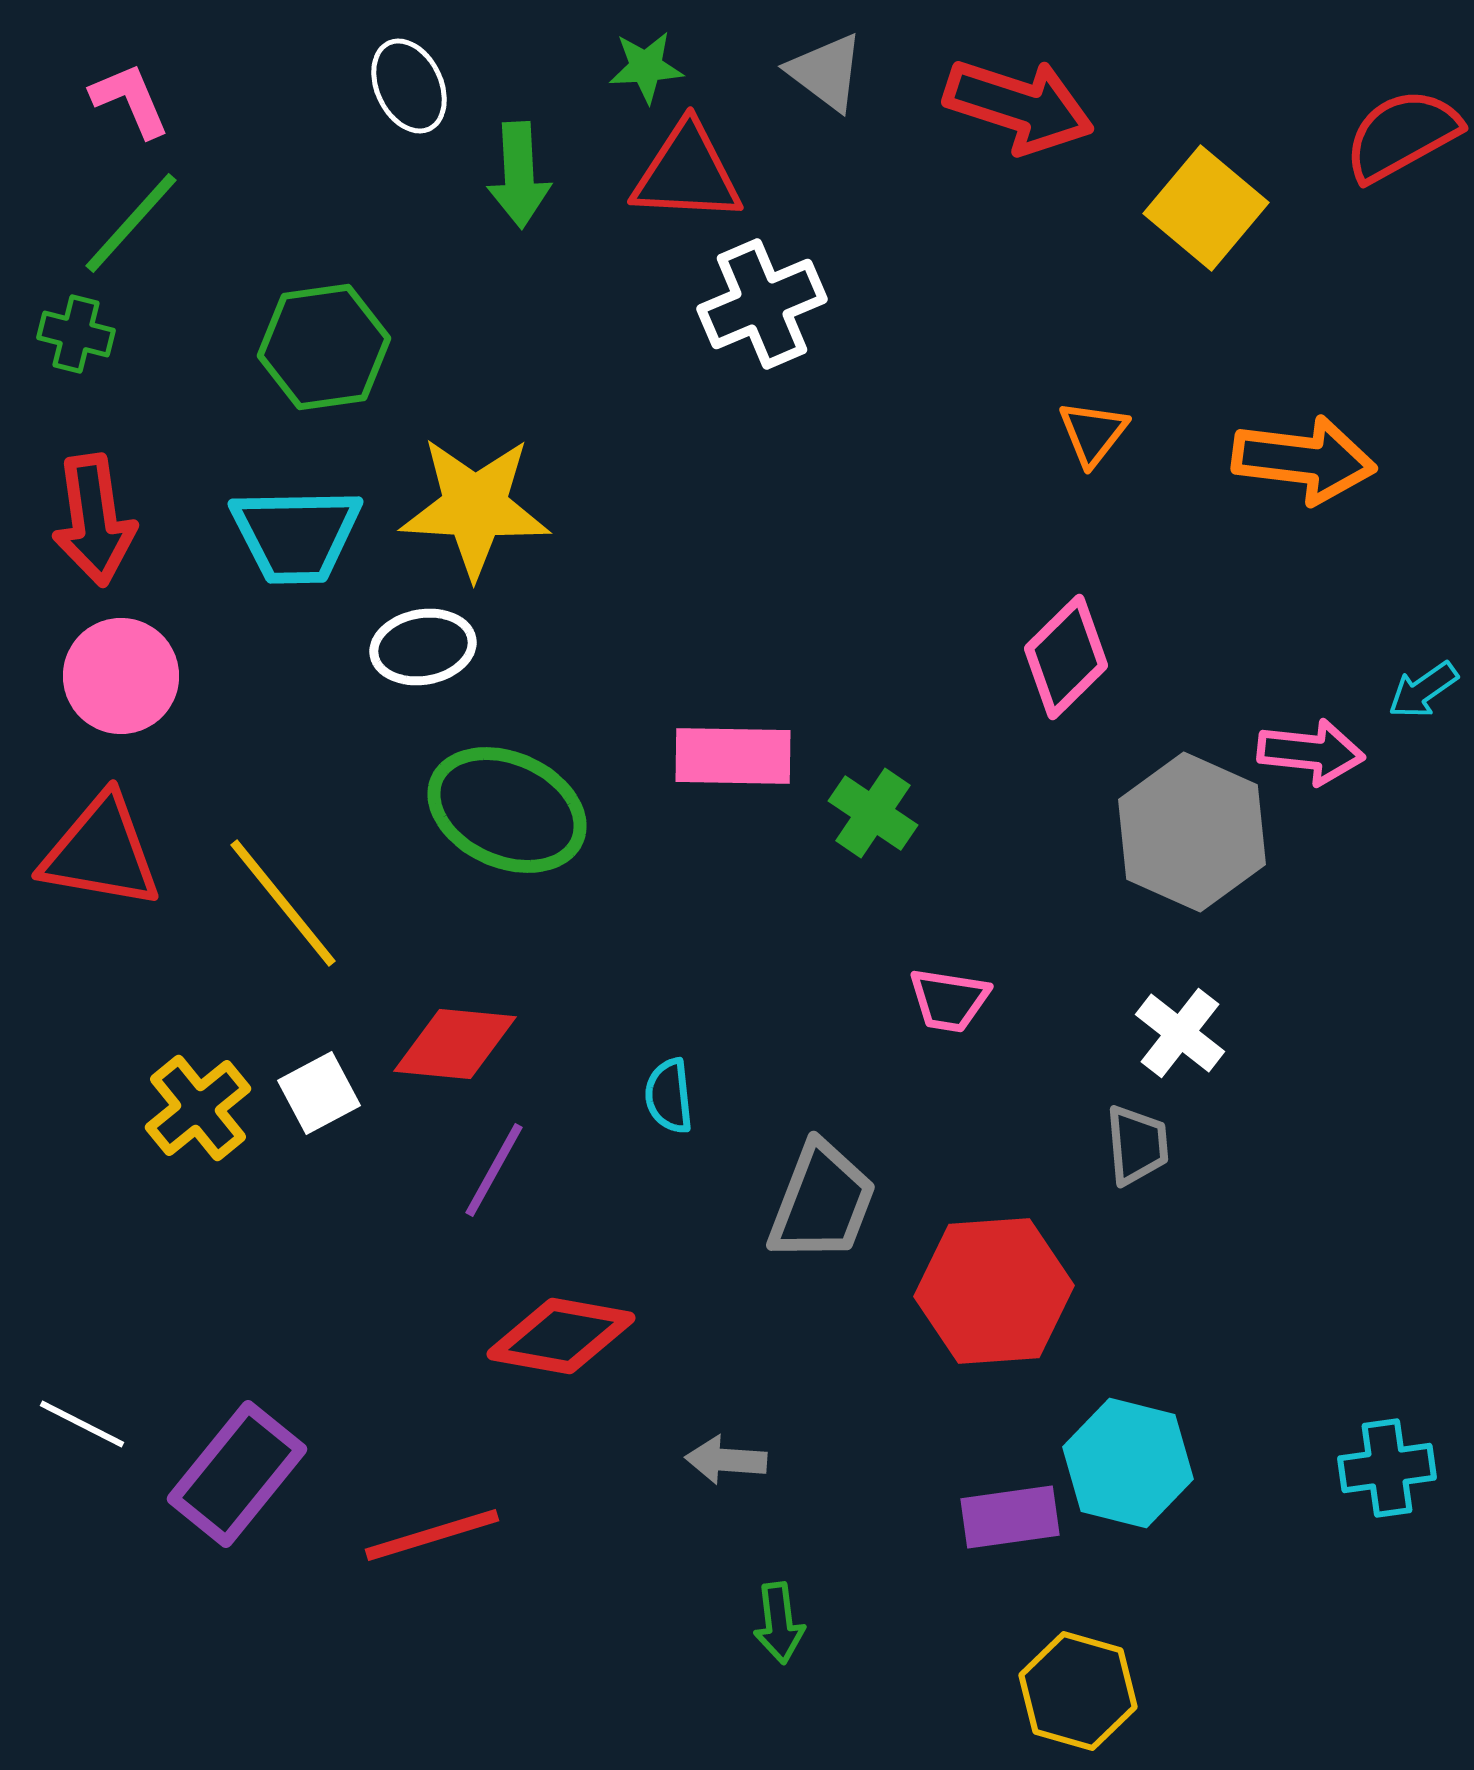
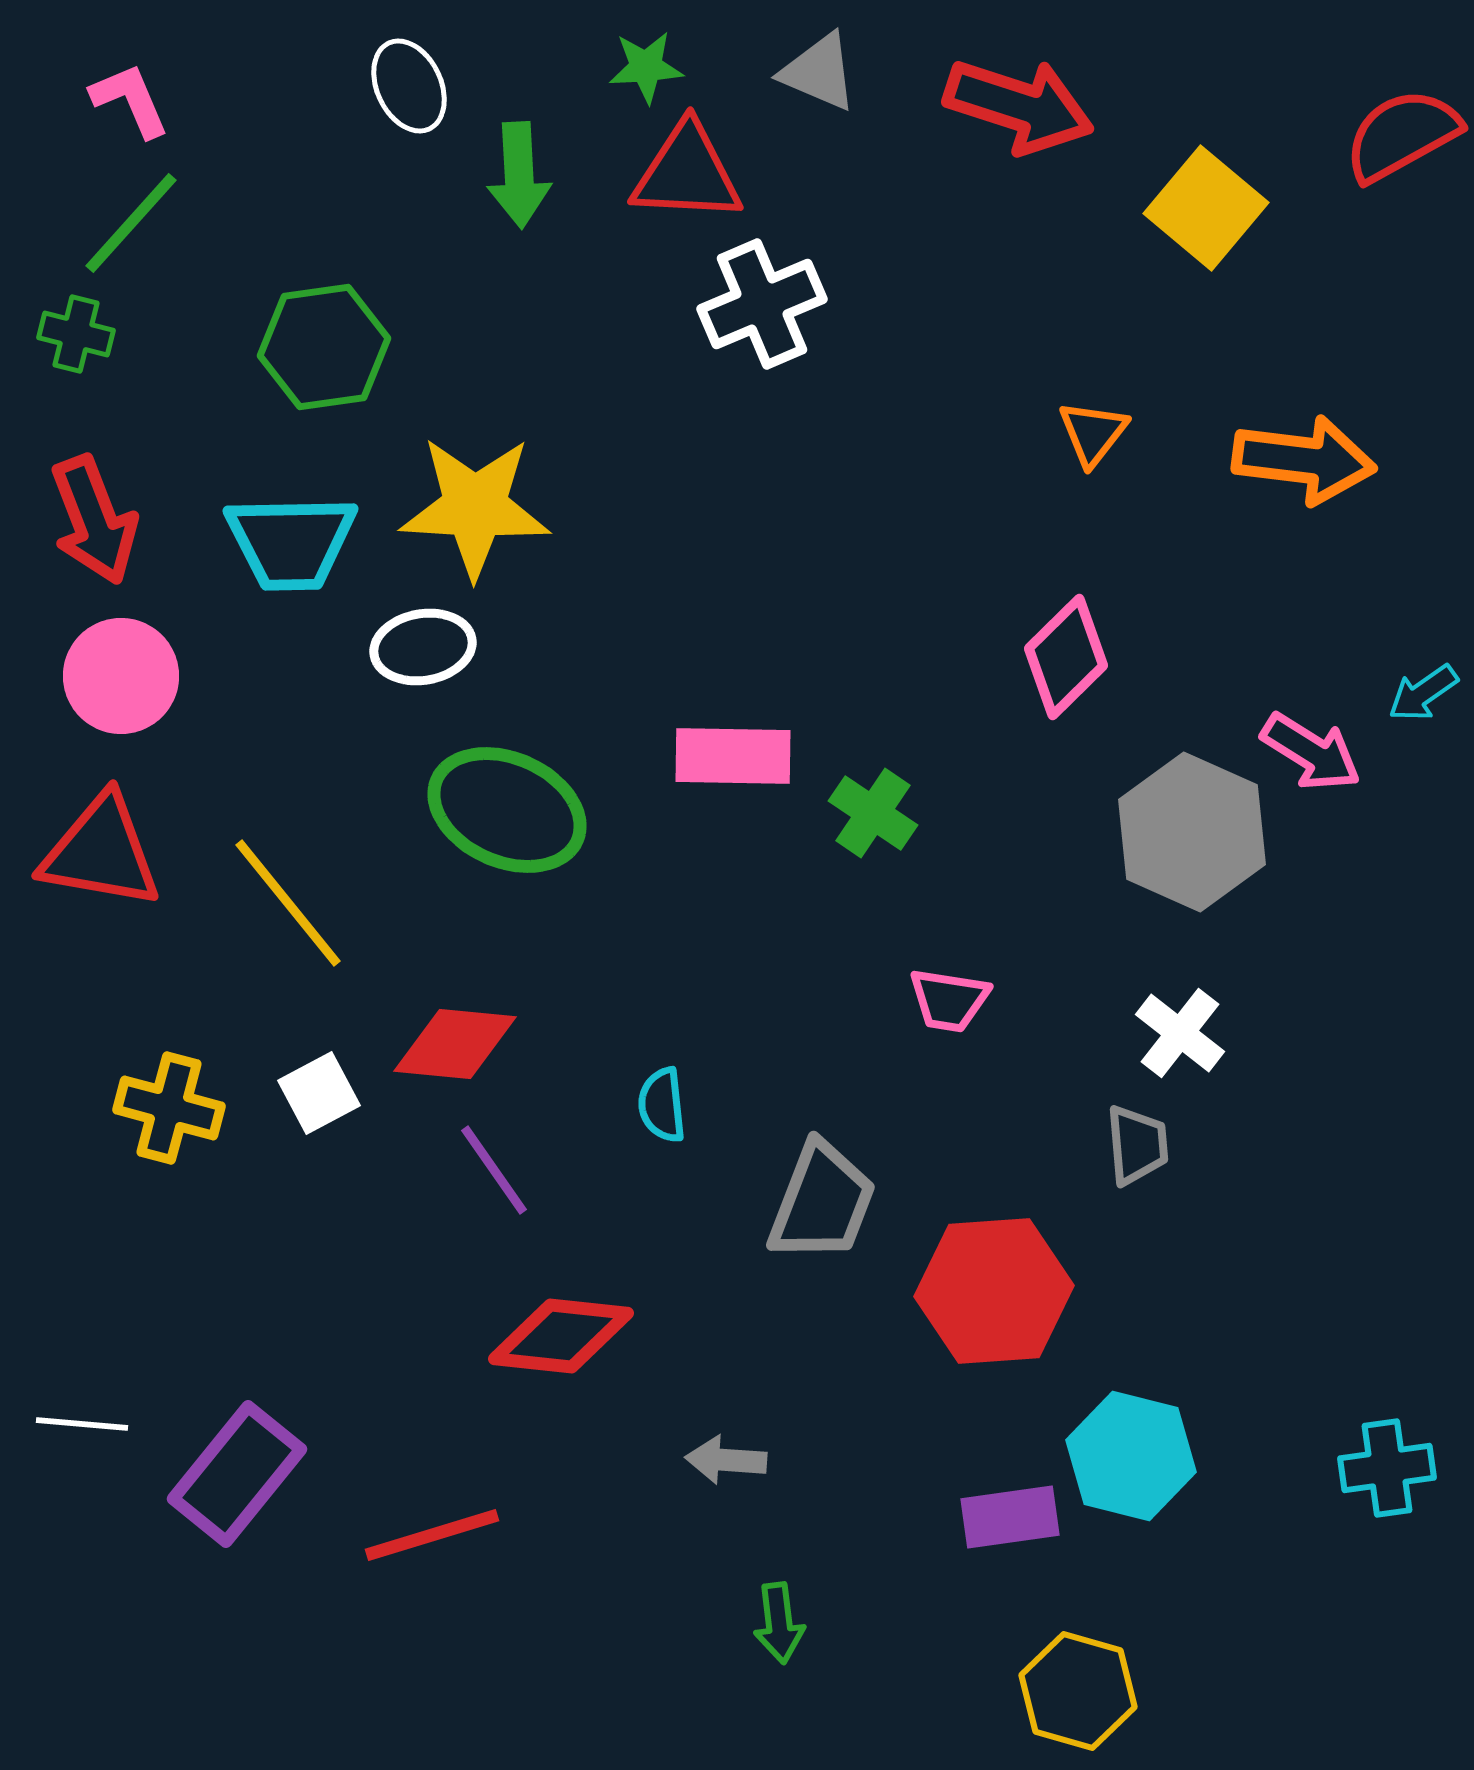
gray triangle at (826, 72): moved 7 px left; rotated 14 degrees counterclockwise
red arrow at (94, 520): rotated 13 degrees counterclockwise
cyan trapezoid at (296, 535): moved 5 px left, 7 px down
cyan arrow at (1423, 690): moved 3 px down
pink arrow at (1311, 752): rotated 26 degrees clockwise
yellow line at (283, 903): moved 5 px right
cyan semicircle at (669, 1096): moved 7 px left, 9 px down
yellow cross at (198, 1108): moved 29 px left; rotated 36 degrees counterclockwise
purple line at (494, 1170): rotated 64 degrees counterclockwise
red diamond at (561, 1336): rotated 4 degrees counterclockwise
white line at (82, 1424): rotated 22 degrees counterclockwise
cyan hexagon at (1128, 1463): moved 3 px right, 7 px up
